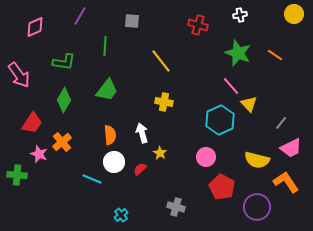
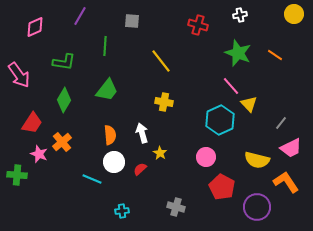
cyan cross: moved 1 px right, 4 px up; rotated 32 degrees clockwise
